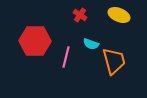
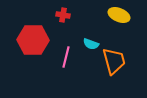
red cross: moved 17 px left; rotated 24 degrees counterclockwise
red hexagon: moved 2 px left, 1 px up
